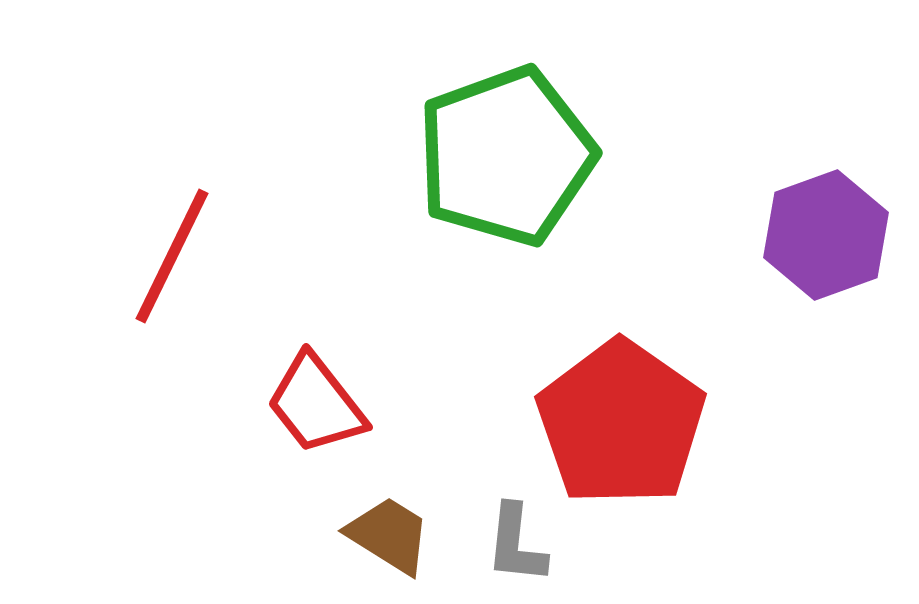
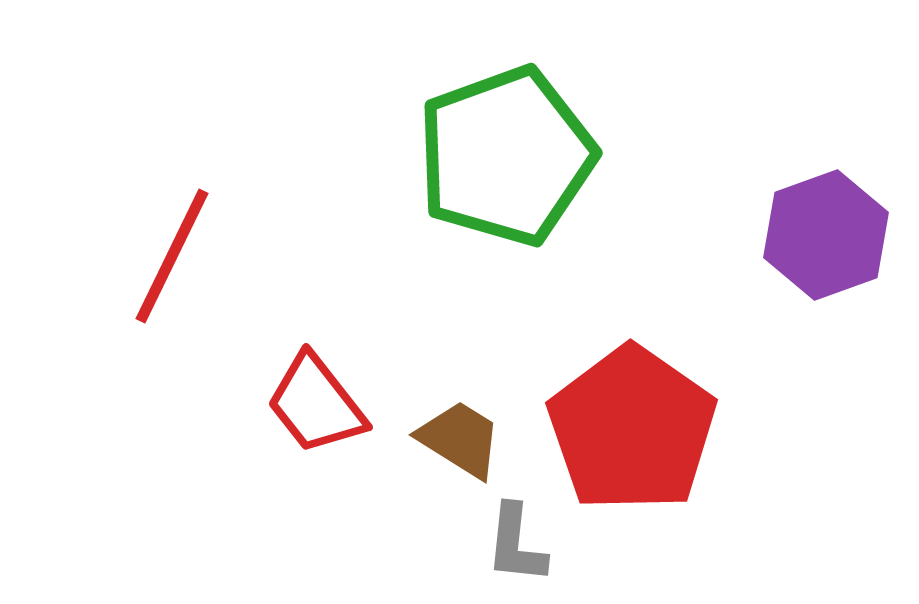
red pentagon: moved 11 px right, 6 px down
brown trapezoid: moved 71 px right, 96 px up
